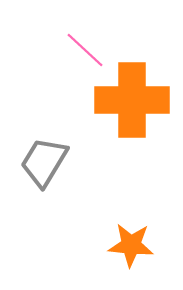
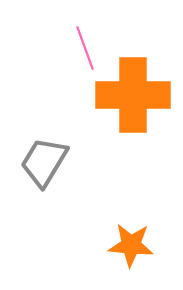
pink line: moved 2 px up; rotated 27 degrees clockwise
orange cross: moved 1 px right, 5 px up
